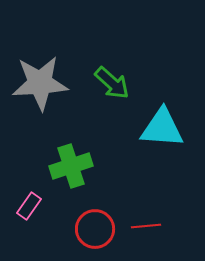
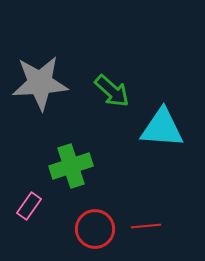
green arrow: moved 8 px down
